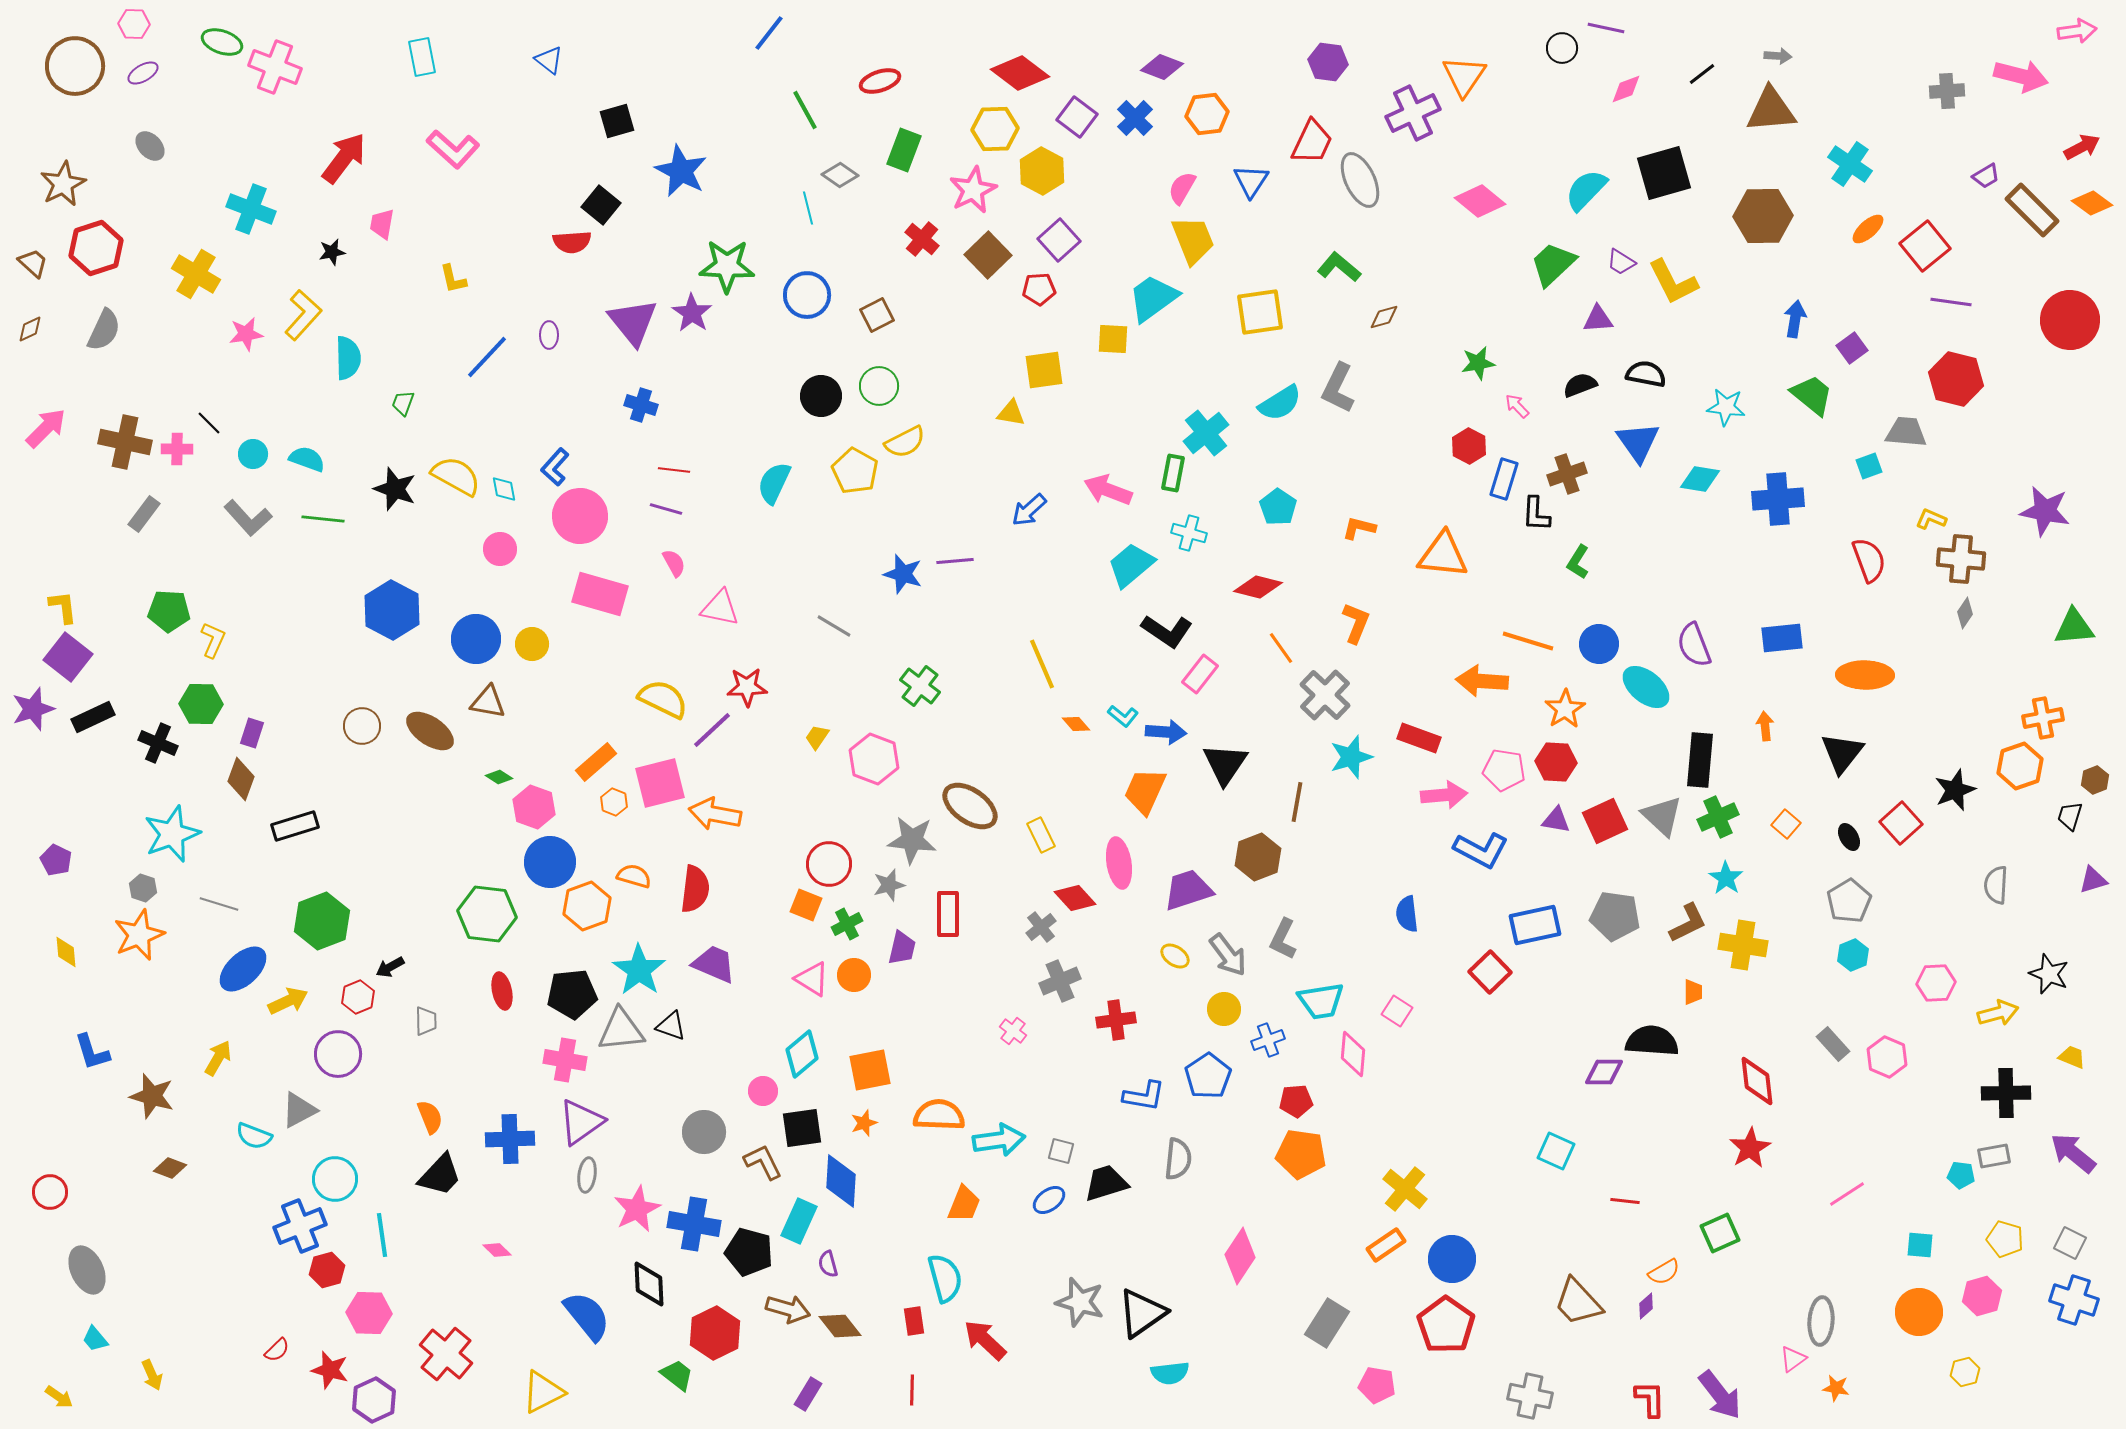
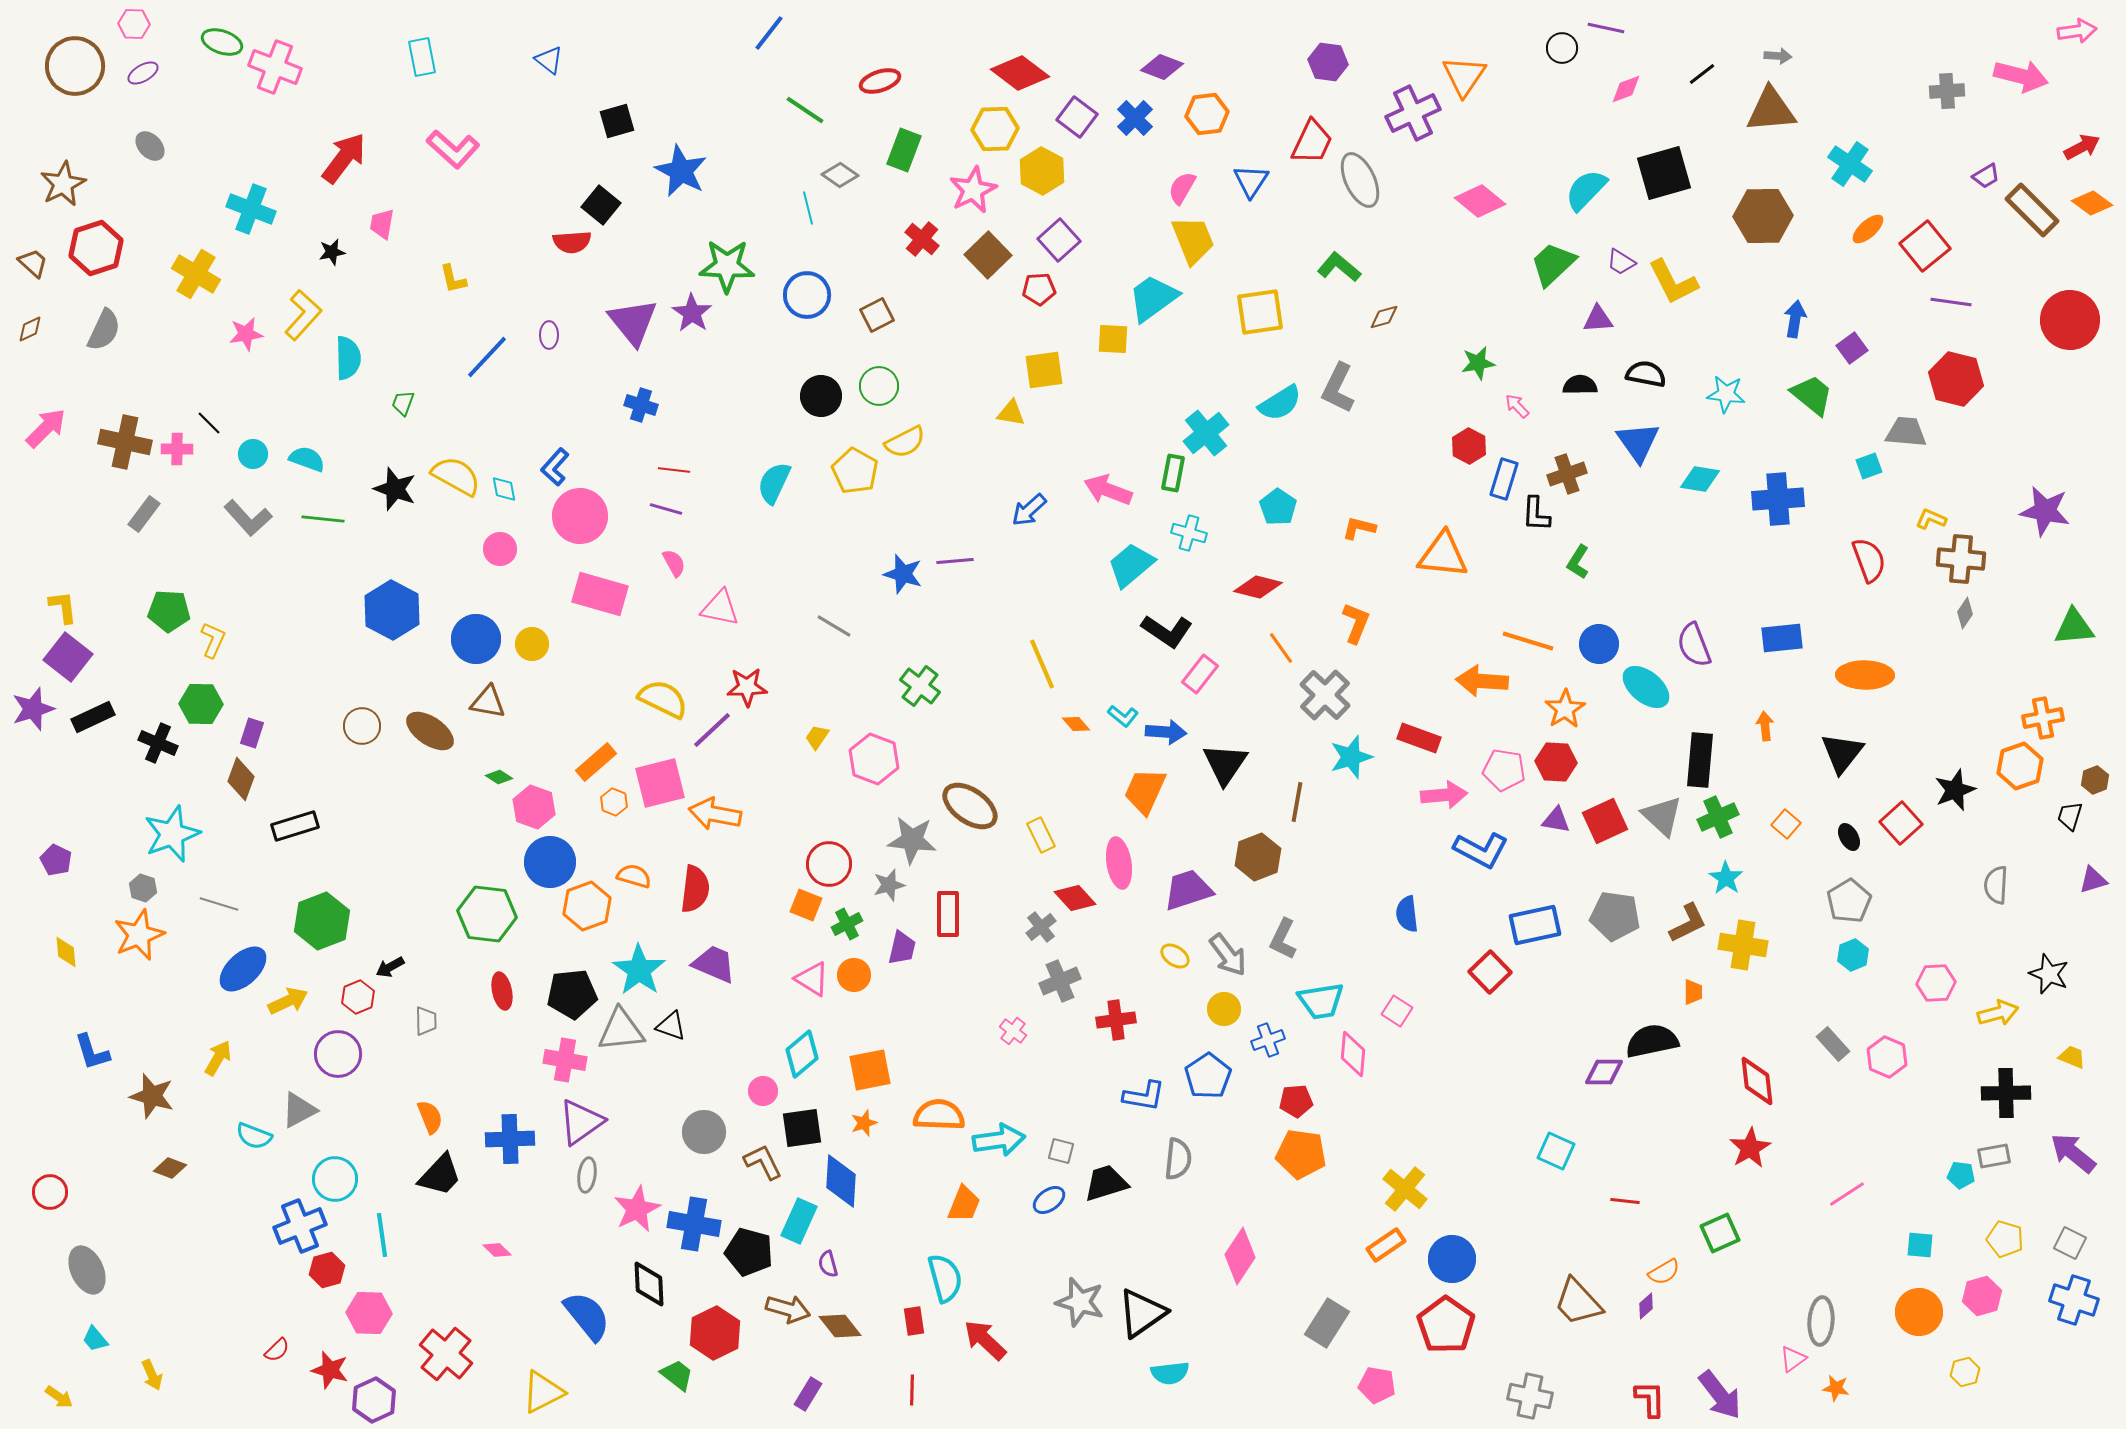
green line at (805, 110): rotated 27 degrees counterclockwise
black semicircle at (1580, 385): rotated 20 degrees clockwise
cyan star at (1726, 407): moved 13 px up
black semicircle at (1652, 1041): rotated 16 degrees counterclockwise
